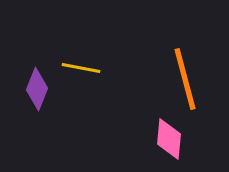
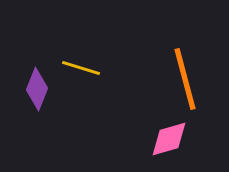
yellow line: rotated 6 degrees clockwise
pink diamond: rotated 69 degrees clockwise
